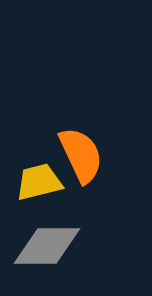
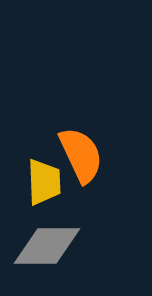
yellow trapezoid: moved 5 px right; rotated 102 degrees clockwise
